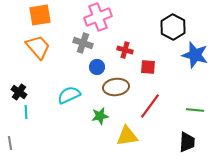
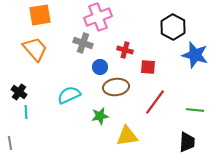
orange trapezoid: moved 3 px left, 2 px down
blue circle: moved 3 px right
red line: moved 5 px right, 4 px up
